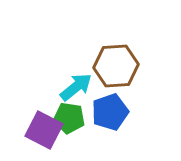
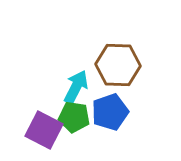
brown hexagon: moved 2 px right, 1 px up; rotated 6 degrees clockwise
cyan arrow: rotated 24 degrees counterclockwise
green pentagon: moved 5 px right, 1 px up
